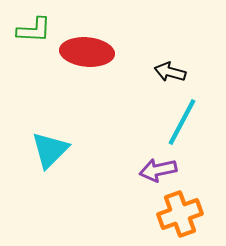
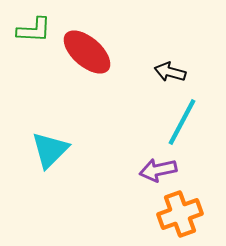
red ellipse: rotated 36 degrees clockwise
